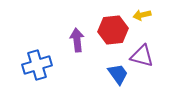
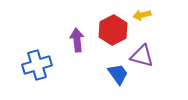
red hexagon: rotated 20 degrees counterclockwise
